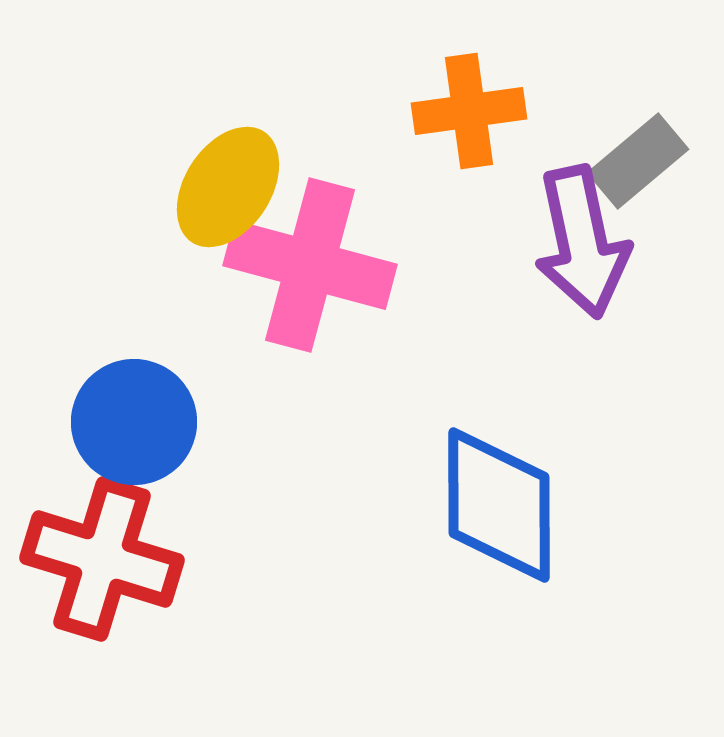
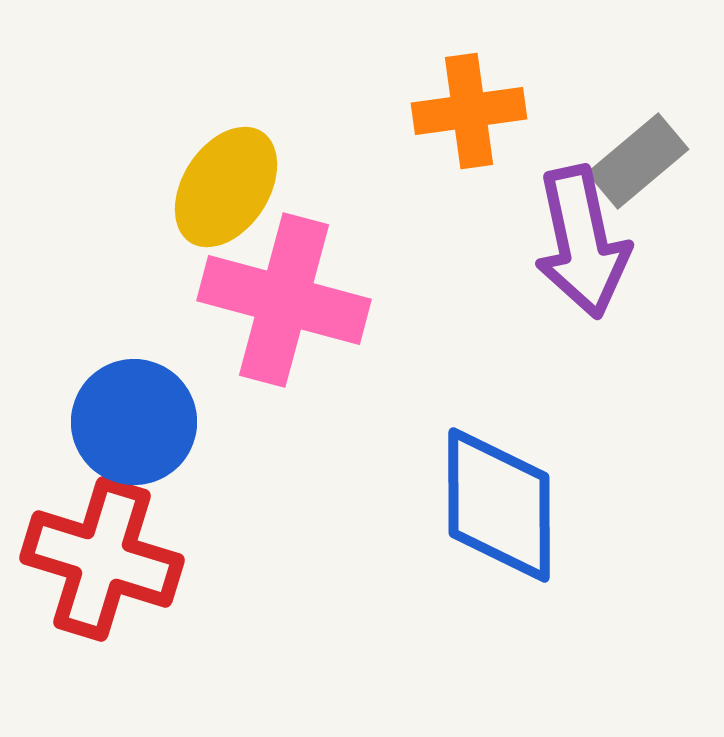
yellow ellipse: moved 2 px left
pink cross: moved 26 px left, 35 px down
